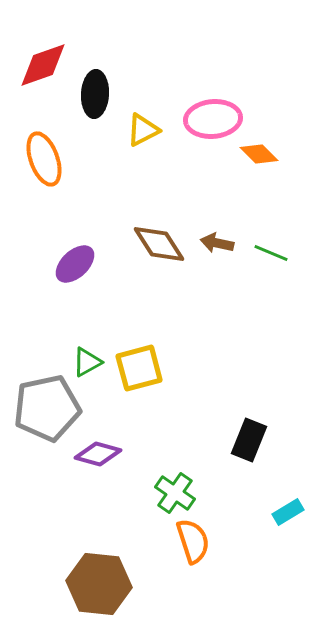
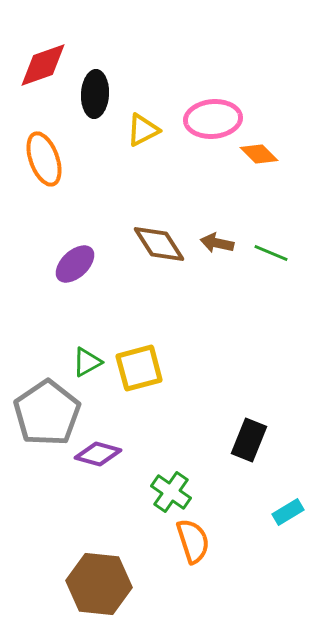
gray pentagon: moved 5 px down; rotated 22 degrees counterclockwise
green cross: moved 4 px left, 1 px up
